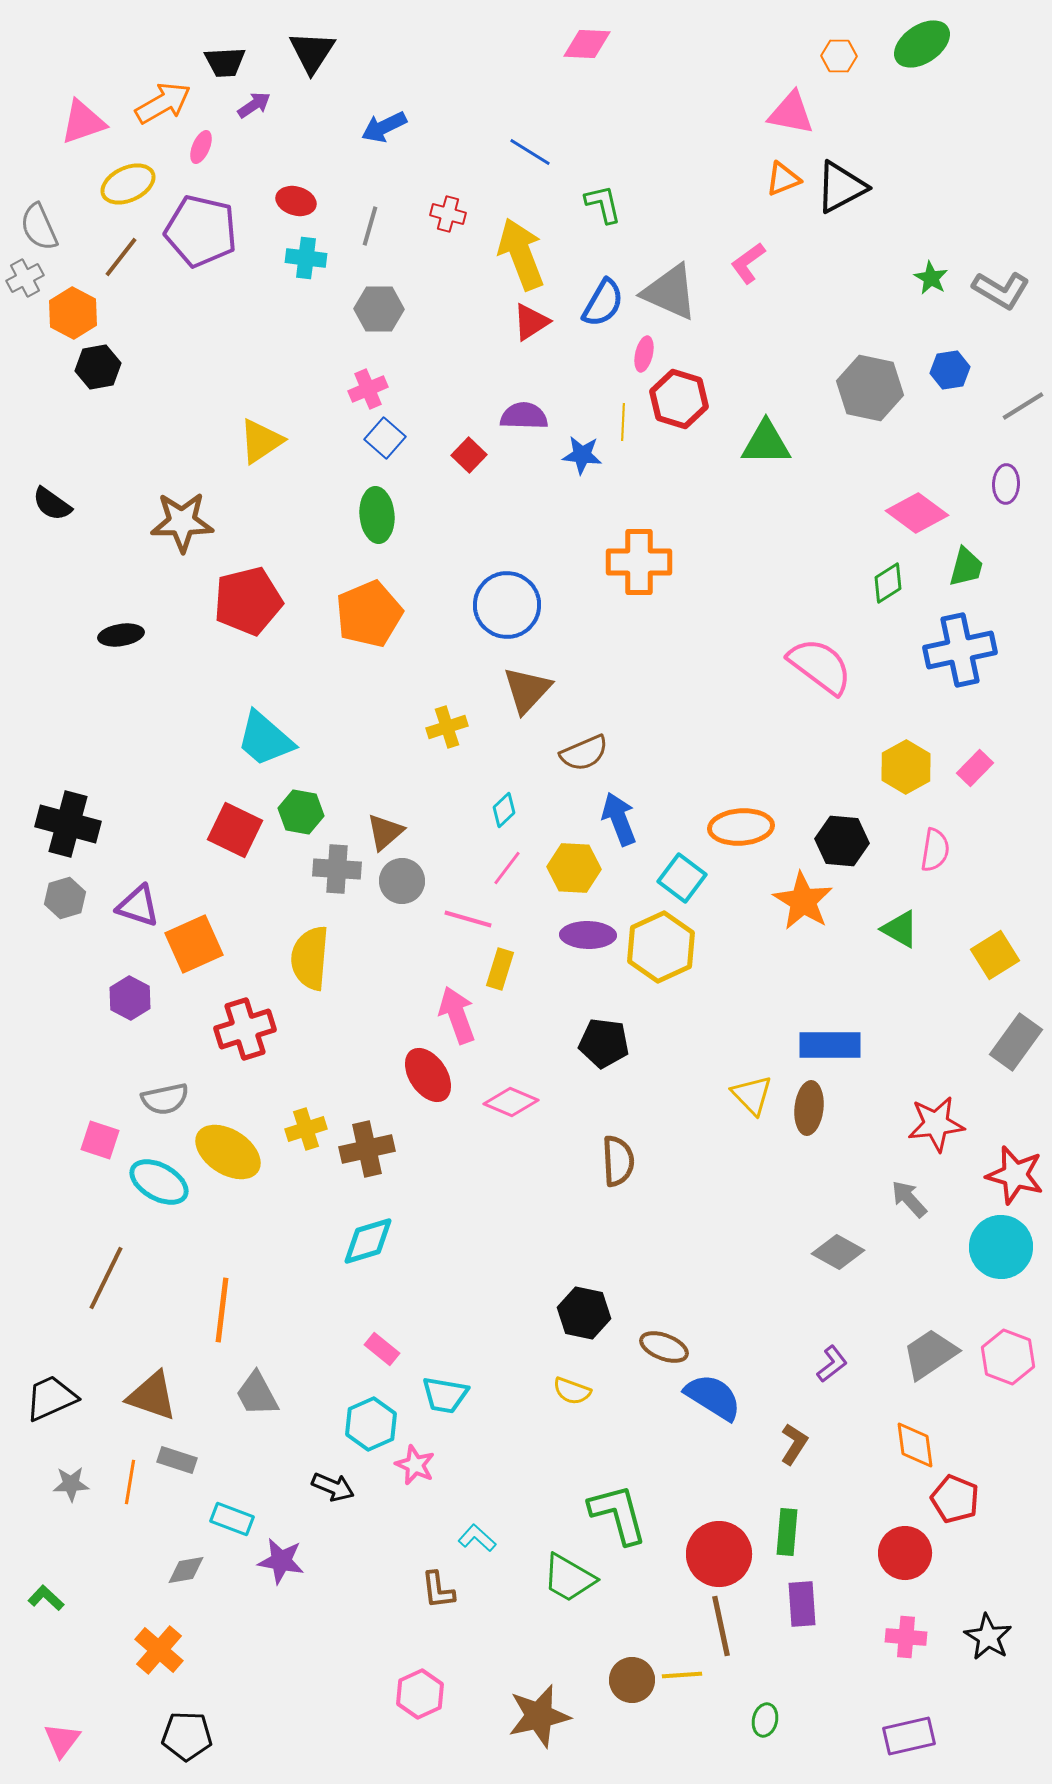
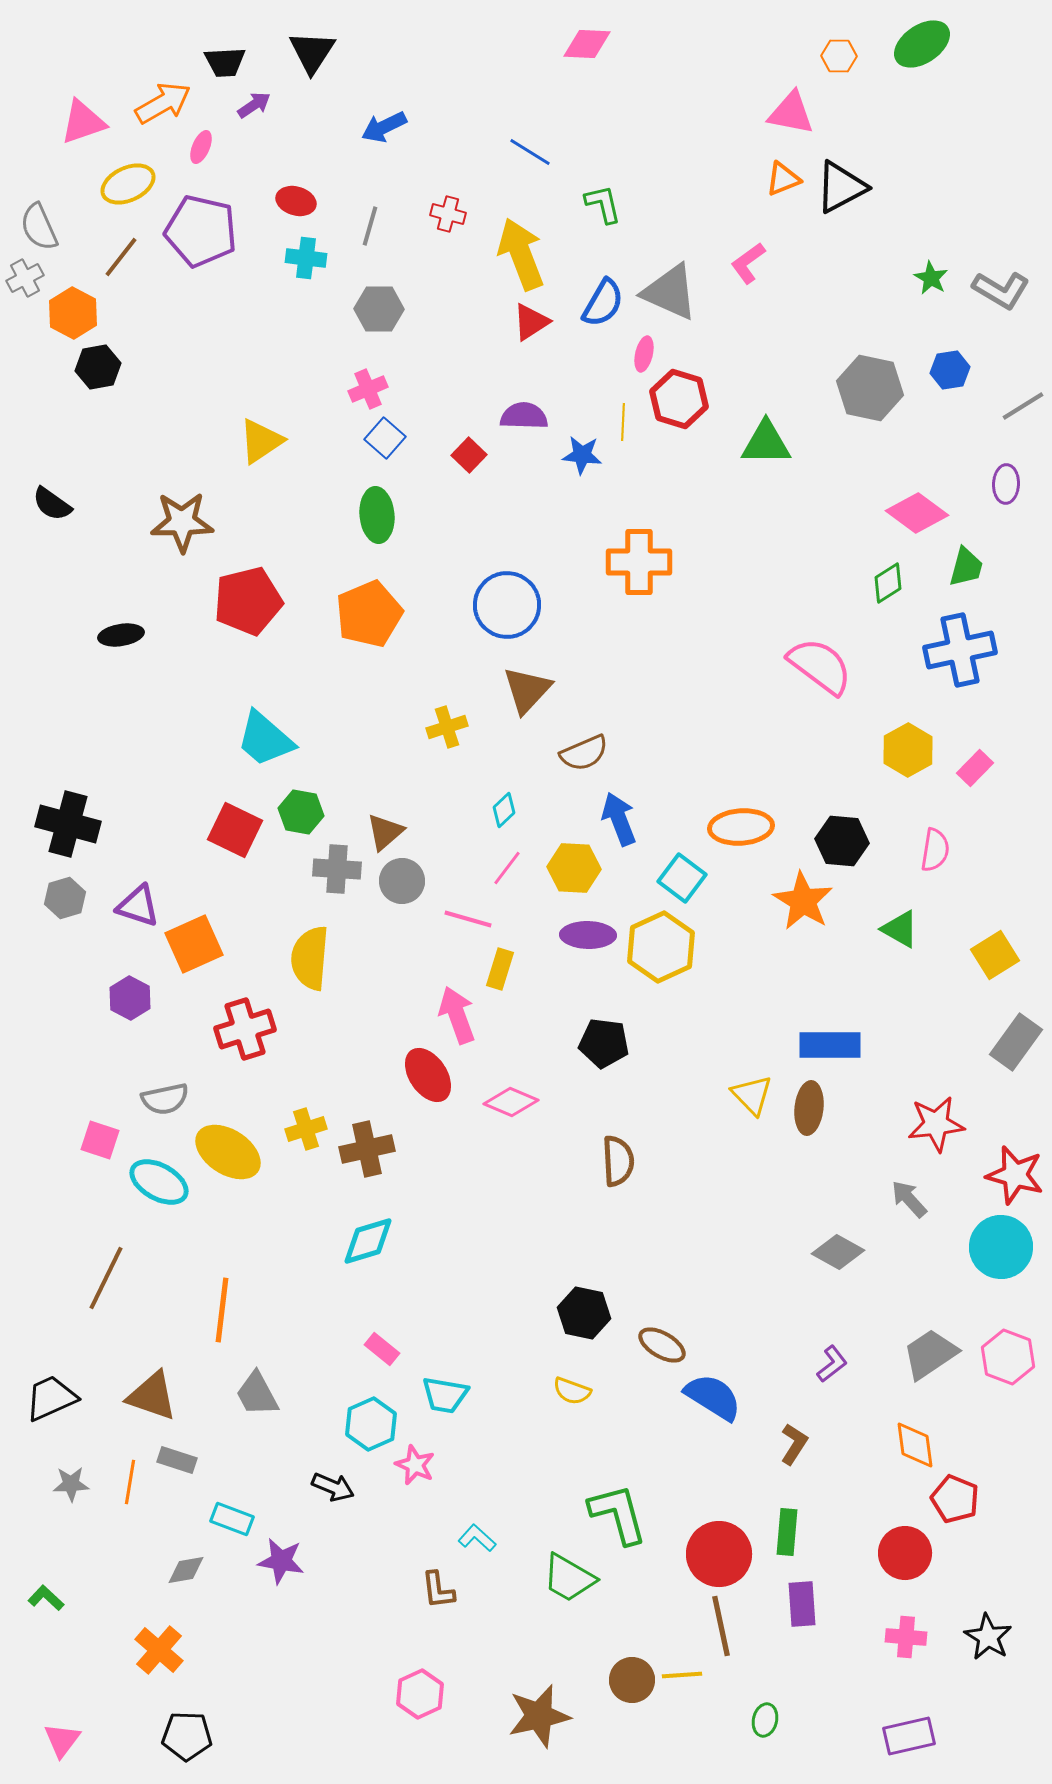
yellow hexagon at (906, 767): moved 2 px right, 17 px up
brown ellipse at (664, 1347): moved 2 px left, 2 px up; rotated 9 degrees clockwise
